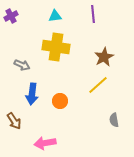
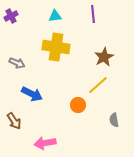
gray arrow: moved 5 px left, 2 px up
blue arrow: rotated 70 degrees counterclockwise
orange circle: moved 18 px right, 4 px down
